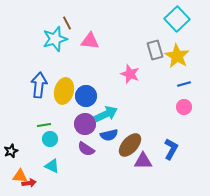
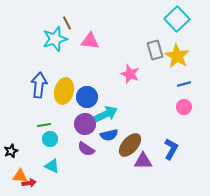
blue circle: moved 1 px right, 1 px down
